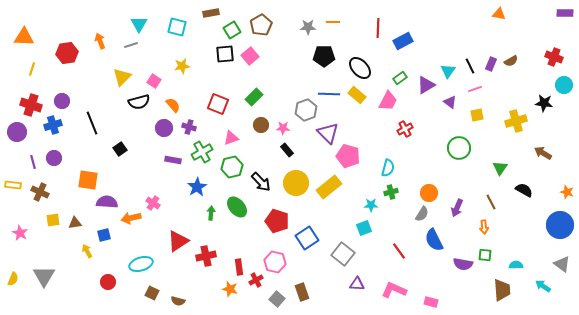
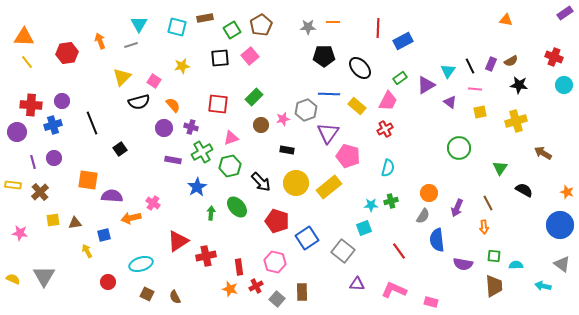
brown rectangle at (211, 13): moved 6 px left, 5 px down
purple rectangle at (565, 13): rotated 35 degrees counterclockwise
orange triangle at (499, 14): moved 7 px right, 6 px down
black square at (225, 54): moved 5 px left, 4 px down
yellow line at (32, 69): moved 5 px left, 7 px up; rotated 56 degrees counterclockwise
pink line at (475, 89): rotated 24 degrees clockwise
yellow rectangle at (357, 95): moved 11 px down
black star at (544, 103): moved 25 px left, 18 px up
red square at (218, 104): rotated 15 degrees counterclockwise
red cross at (31, 105): rotated 15 degrees counterclockwise
yellow square at (477, 115): moved 3 px right, 3 px up
purple cross at (189, 127): moved 2 px right
pink star at (283, 128): moved 9 px up; rotated 16 degrees counterclockwise
red cross at (405, 129): moved 20 px left
purple triangle at (328, 133): rotated 20 degrees clockwise
black rectangle at (287, 150): rotated 40 degrees counterclockwise
green hexagon at (232, 167): moved 2 px left, 1 px up
brown cross at (40, 192): rotated 24 degrees clockwise
green cross at (391, 192): moved 9 px down
purple semicircle at (107, 202): moved 5 px right, 6 px up
brown line at (491, 202): moved 3 px left, 1 px down
gray semicircle at (422, 214): moved 1 px right, 2 px down
pink star at (20, 233): rotated 21 degrees counterclockwise
blue semicircle at (434, 240): moved 3 px right; rotated 20 degrees clockwise
gray square at (343, 254): moved 3 px up
green square at (485, 255): moved 9 px right, 1 px down
yellow semicircle at (13, 279): rotated 88 degrees counterclockwise
red cross at (256, 280): moved 6 px down
cyan arrow at (543, 286): rotated 21 degrees counterclockwise
brown trapezoid at (502, 290): moved 8 px left, 4 px up
brown rectangle at (302, 292): rotated 18 degrees clockwise
brown square at (152, 293): moved 5 px left, 1 px down
brown semicircle at (178, 301): moved 3 px left, 4 px up; rotated 48 degrees clockwise
